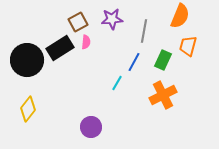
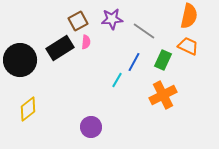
orange semicircle: moved 9 px right; rotated 10 degrees counterclockwise
brown square: moved 1 px up
gray line: rotated 65 degrees counterclockwise
orange trapezoid: rotated 100 degrees clockwise
black circle: moved 7 px left
cyan line: moved 3 px up
yellow diamond: rotated 15 degrees clockwise
